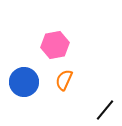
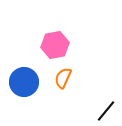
orange semicircle: moved 1 px left, 2 px up
black line: moved 1 px right, 1 px down
